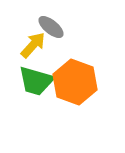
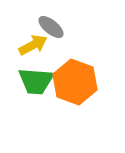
yellow arrow: rotated 20 degrees clockwise
green trapezoid: rotated 12 degrees counterclockwise
